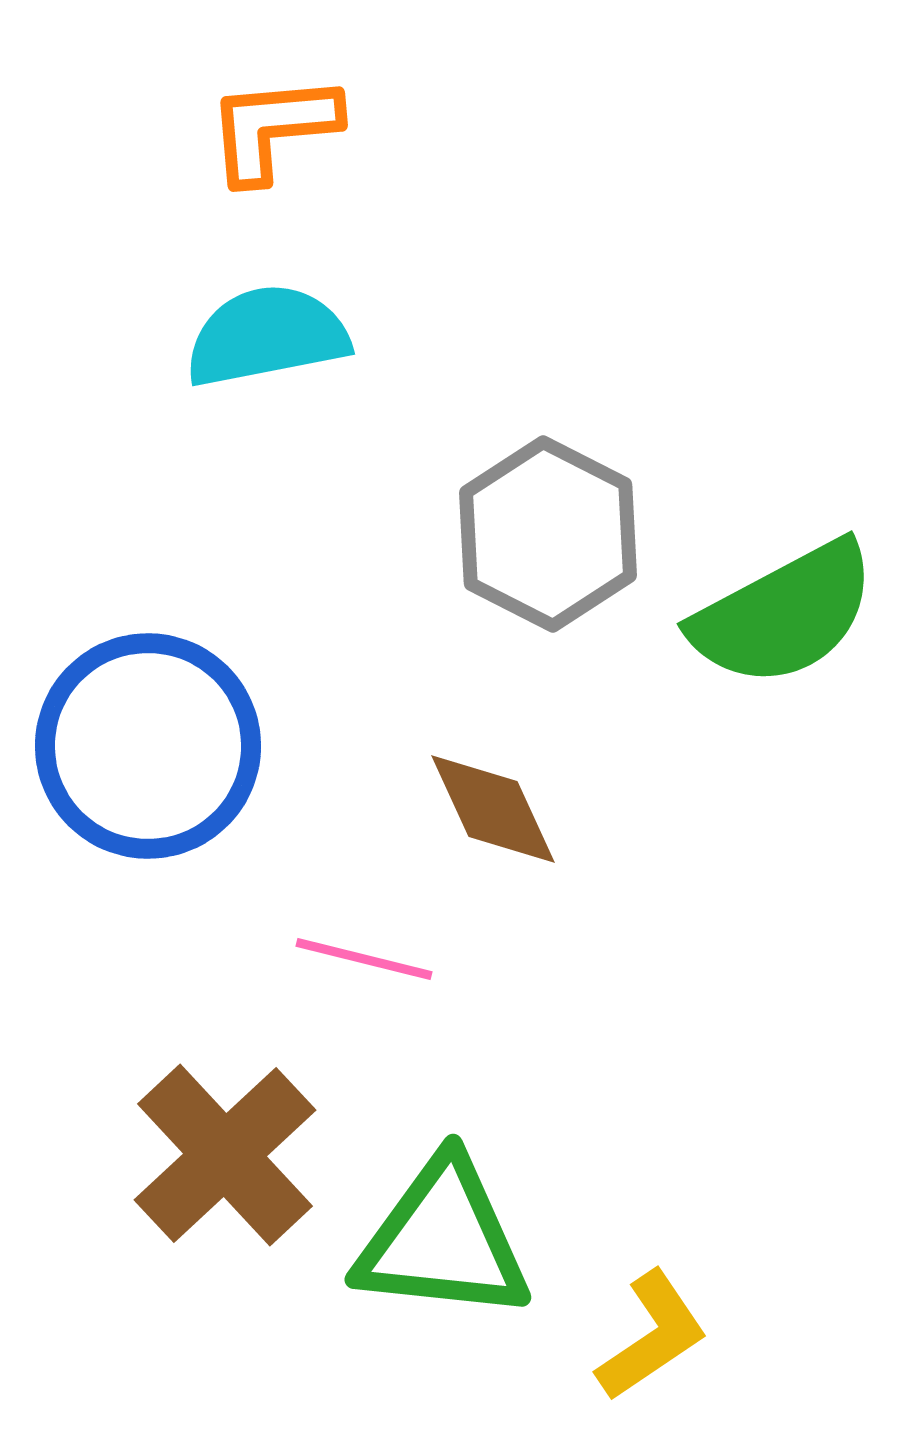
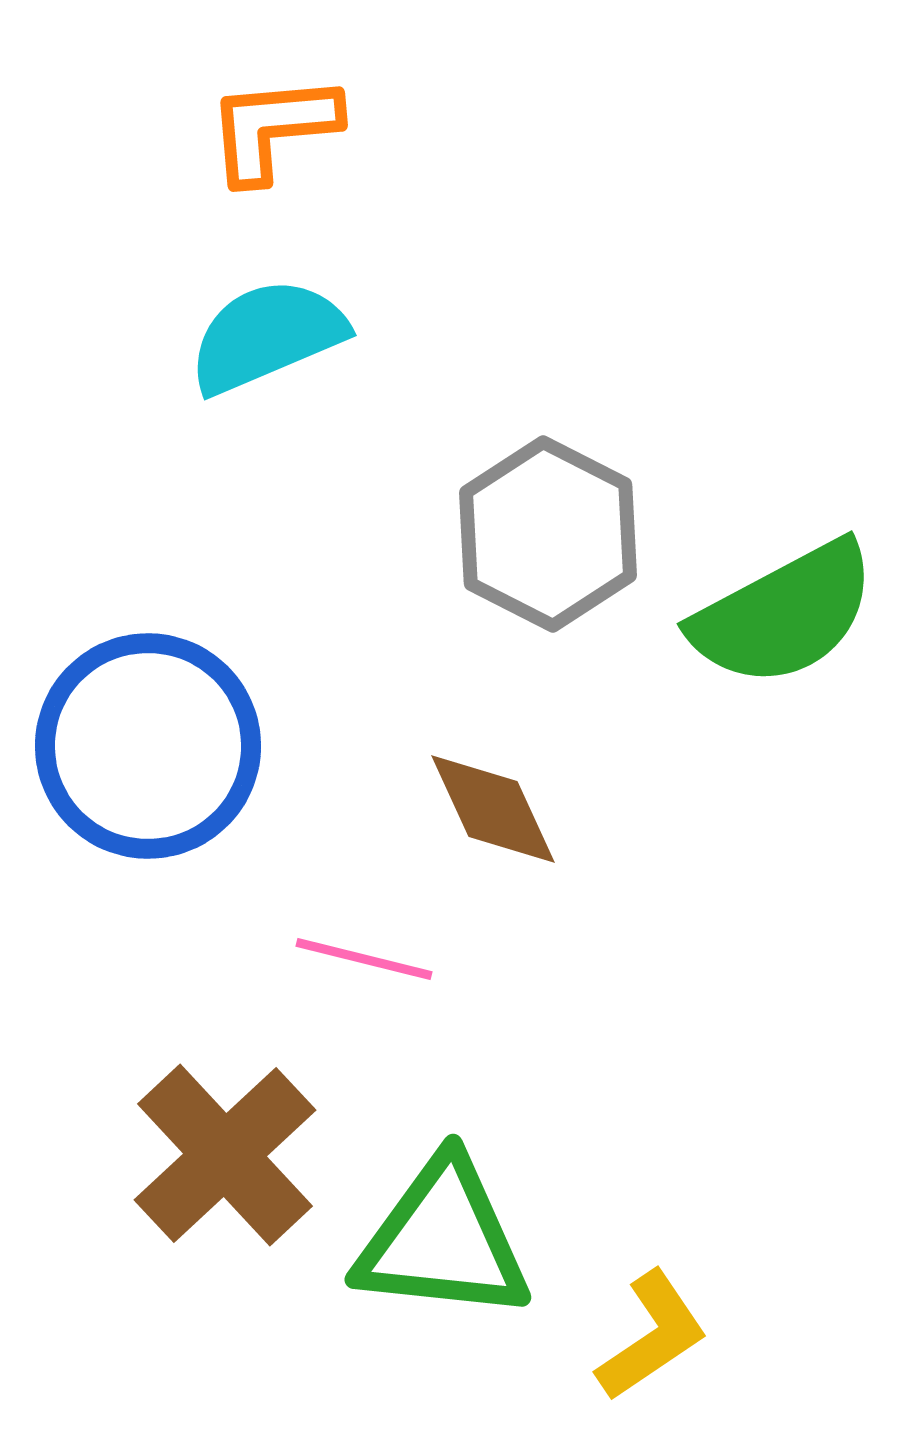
cyan semicircle: rotated 12 degrees counterclockwise
